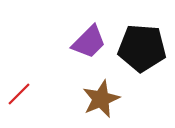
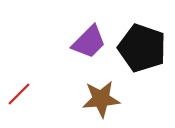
black pentagon: rotated 15 degrees clockwise
brown star: rotated 18 degrees clockwise
